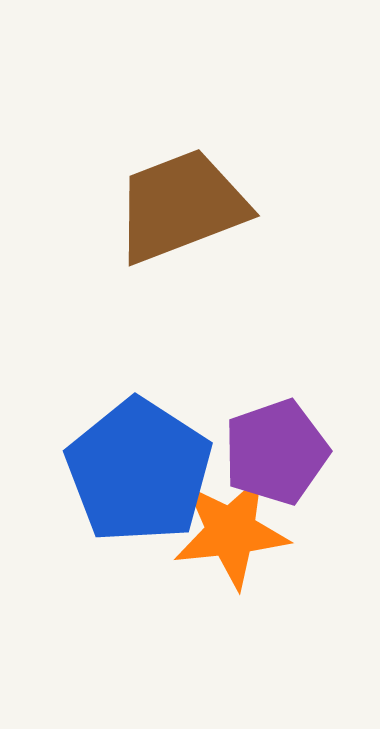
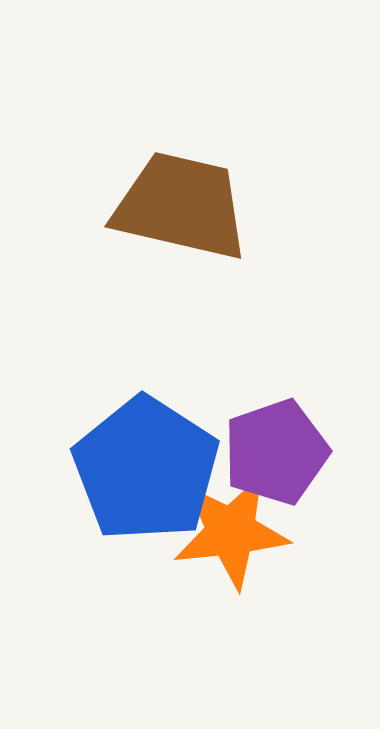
brown trapezoid: rotated 34 degrees clockwise
blue pentagon: moved 7 px right, 2 px up
